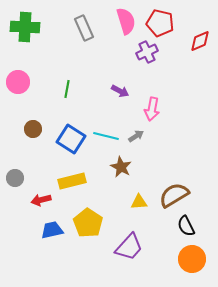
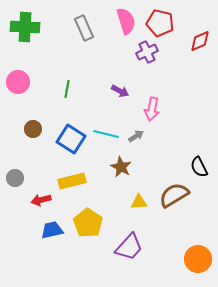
cyan line: moved 2 px up
black semicircle: moved 13 px right, 59 px up
orange circle: moved 6 px right
